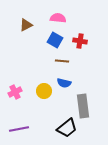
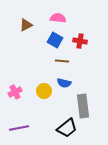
purple line: moved 1 px up
